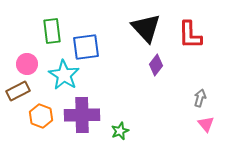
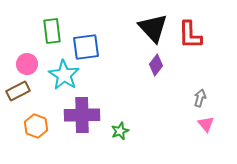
black triangle: moved 7 px right
orange hexagon: moved 5 px left, 10 px down
